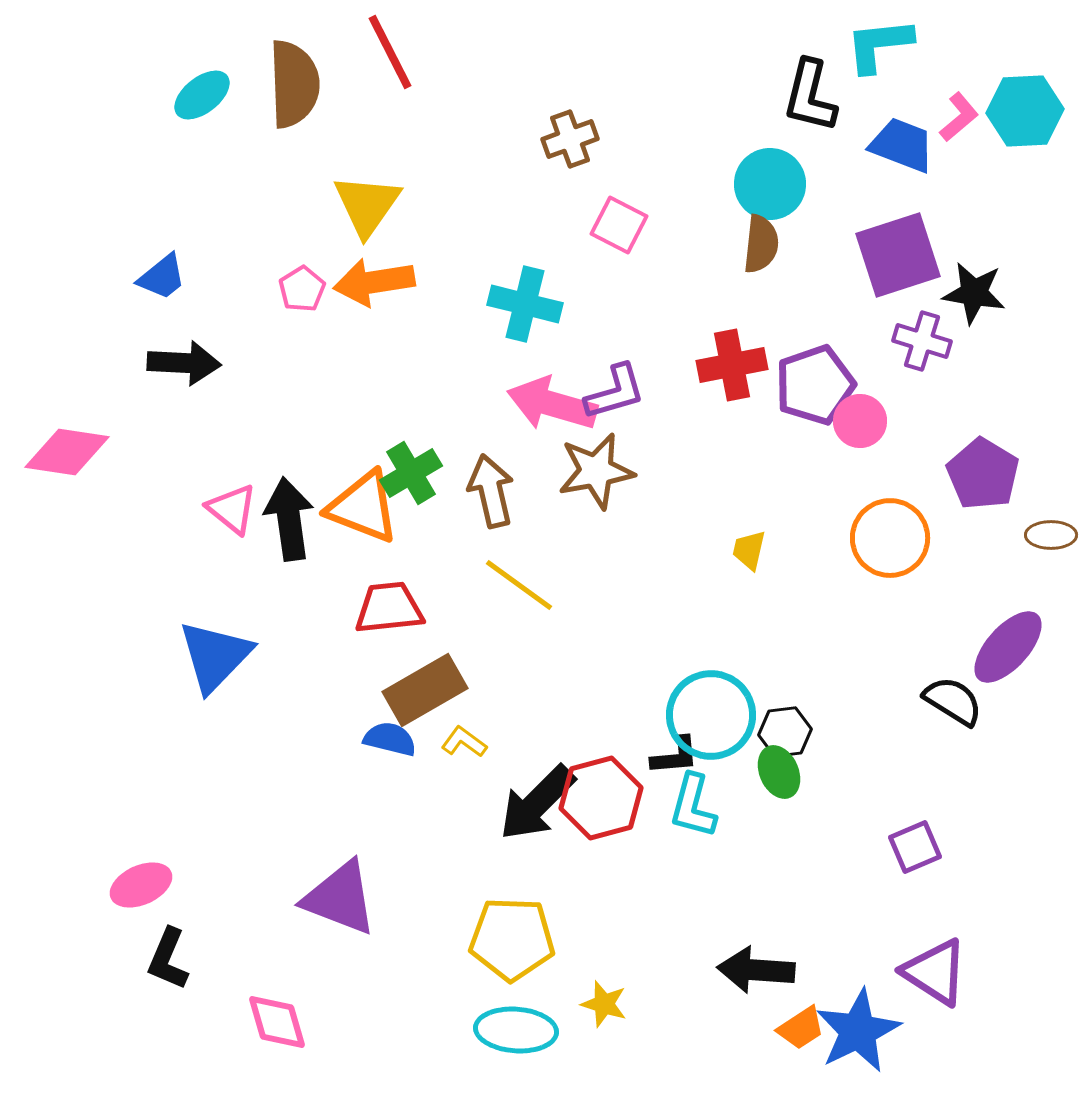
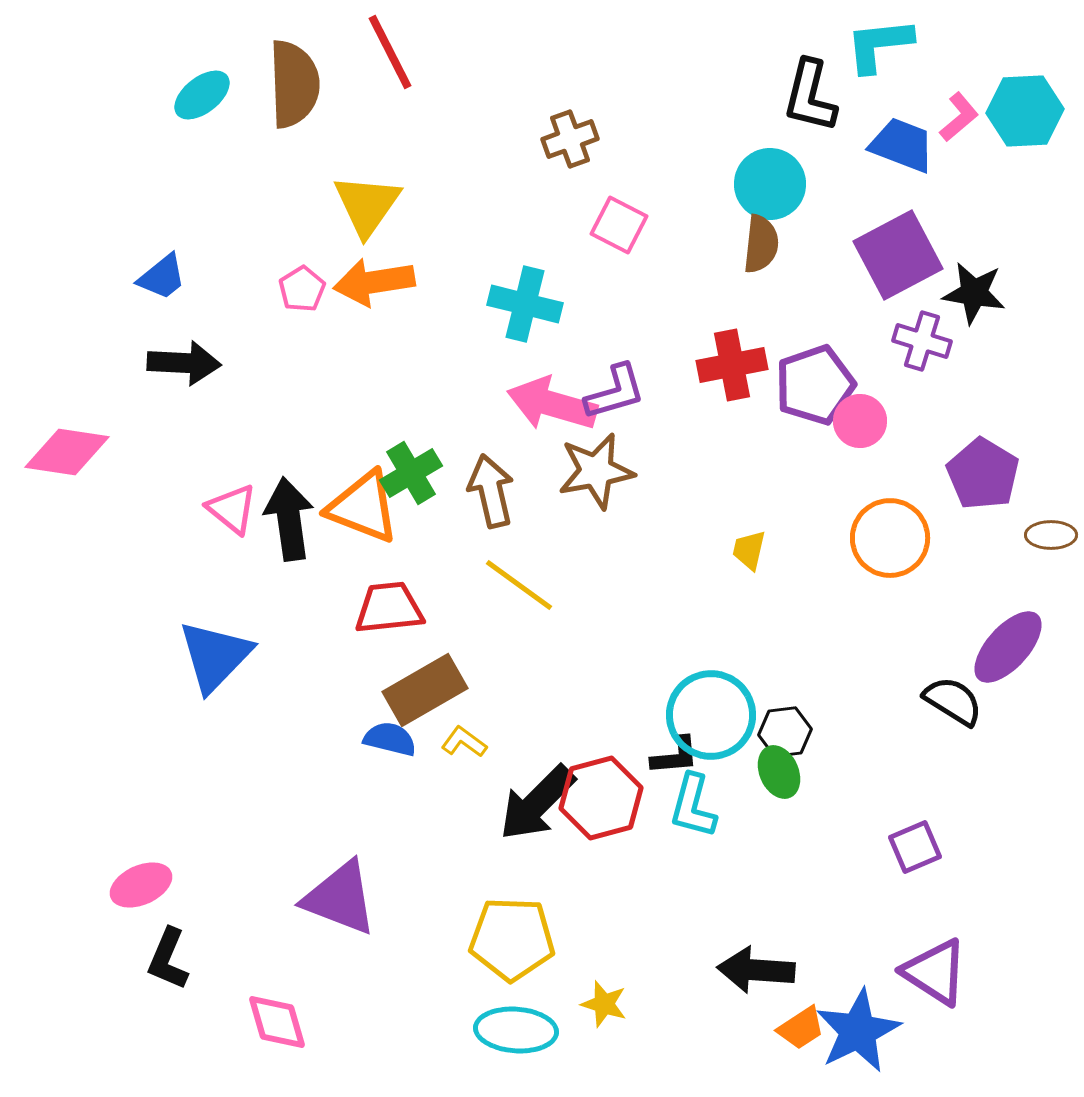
purple square at (898, 255): rotated 10 degrees counterclockwise
